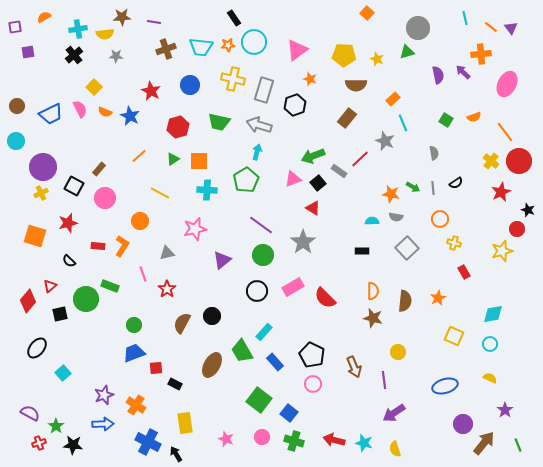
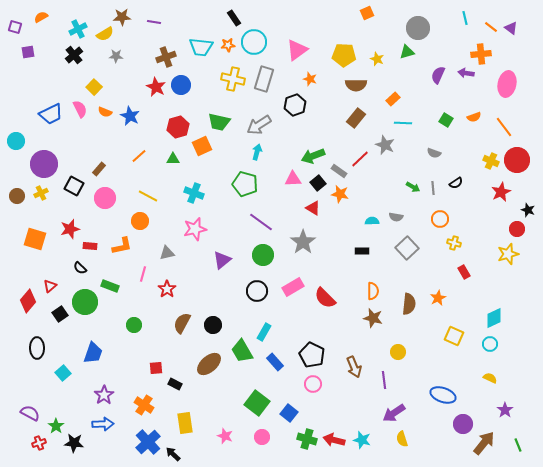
orange square at (367, 13): rotated 24 degrees clockwise
orange semicircle at (44, 17): moved 3 px left
purple square at (15, 27): rotated 24 degrees clockwise
purple triangle at (511, 28): rotated 16 degrees counterclockwise
cyan cross at (78, 29): rotated 18 degrees counterclockwise
yellow semicircle at (105, 34): rotated 24 degrees counterclockwise
brown cross at (166, 49): moved 8 px down
purple arrow at (463, 72): moved 3 px right, 1 px down; rotated 35 degrees counterclockwise
purple semicircle at (438, 75): rotated 144 degrees counterclockwise
pink ellipse at (507, 84): rotated 15 degrees counterclockwise
blue circle at (190, 85): moved 9 px left
gray rectangle at (264, 90): moved 11 px up
red star at (151, 91): moved 5 px right, 4 px up
brown circle at (17, 106): moved 90 px down
brown rectangle at (347, 118): moved 9 px right
cyan line at (403, 123): rotated 66 degrees counterclockwise
gray arrow at (259, 125): rotated 50 degrees counterclockwise
orange line at (505, 132): moved 1 px left, 5 px up
gray star at (385, 141): moved 4 px down
gray semicircle at (434, 153): rotated 120 degrees clockwise
green triangle at (173, 159): rotated 32 degrees clockwise
orange square at (199, 161): moved 3 px right, 15 px up; rotated 24 degrees counterclockwise
yellow cross at (491, 161): rotated 14 degrees counterclockwise
red circle at (519, 161): moved 2 px left, 1 px up
purple circle at (43, 167): moved 1 px right, 3 px up
pink triangle at (293, 179): rotated 18 degrees clockwise
green pentagon at (246, 180): moved 1 px left, 4 px down; rotated 25 degrees counterclockwise
cyan cross at (207, 190): moved 13 px left, 3 px down; rotated 18 degrees clockwise
yellow line at (160, 193): moved 12 px left, 3 px down
orange star at (391, 194): moved 51 px left
red star at (68, 223): moved 2 px right, 6 px down
purple line at (261, 225): moved 3 px up
orange square at (35, 236): moved 3 px down
red rectangle at (98, 246): moved 8 px left
orange L-shape at (122, 246): rotated 45 degrees clockwise
yellow star at (502, 251): moved 6 px right, 3 px down
black semicircle at (69, 261): moved 11 px right, 7 px down
pink line at (143, 274): rotated 35 degrees clockwise
green circle at (86, 299): moved 1 px left, 3 px down
brown semicircle at (405, 301): moved 4 px right, 3 px down
black square at (60, 314): rotated 21 degrees counterclockwise
cyan diamond at (493, 314): moved 1 px right, 4 px down; rotated 15 degrees counterclockwise
black circle at (212, 316): moved 1 px right, 9 px down
cyan rectangle at (264, 332): rotated 12 degrees counterclockwise
black ellipse at (37, 348): rotated 40 degrees counterclockwise
blue trapezoid at (134, 353): moved 41 px left; rotated 130 degrees clockwise
brown ellipse at (212, 365): moved 3 px left, 1 px up; rotated 20 degrees clockwise
blue ellipse at (445, 386): moved 2 px left, 9 px down; rotated 35 degrees clockwise
purple star at (104, 395): rotated 12 degrees counterclockwise
green square at (259, 400): moved 2 px left, 3 px down
orange cross at (136, 405): moved 8 px right
pink star at (226, 439): moved 1 px left, 3 px up
green cross at (294, 441): moved 13 px right, 2 px up
blue cross at (148, 442): rotated 20 degrees clockwise
cyan star at (364, 443): moved 2 px left, 3 px up
black star at (73, 445): moved 1 px right, 2 px up
yellow semicircle at (395, 449): moved 7 px right, 10 px up
black arrow at (176, 454): moved 3 px left; rotated 14 degrees counterclockwise
